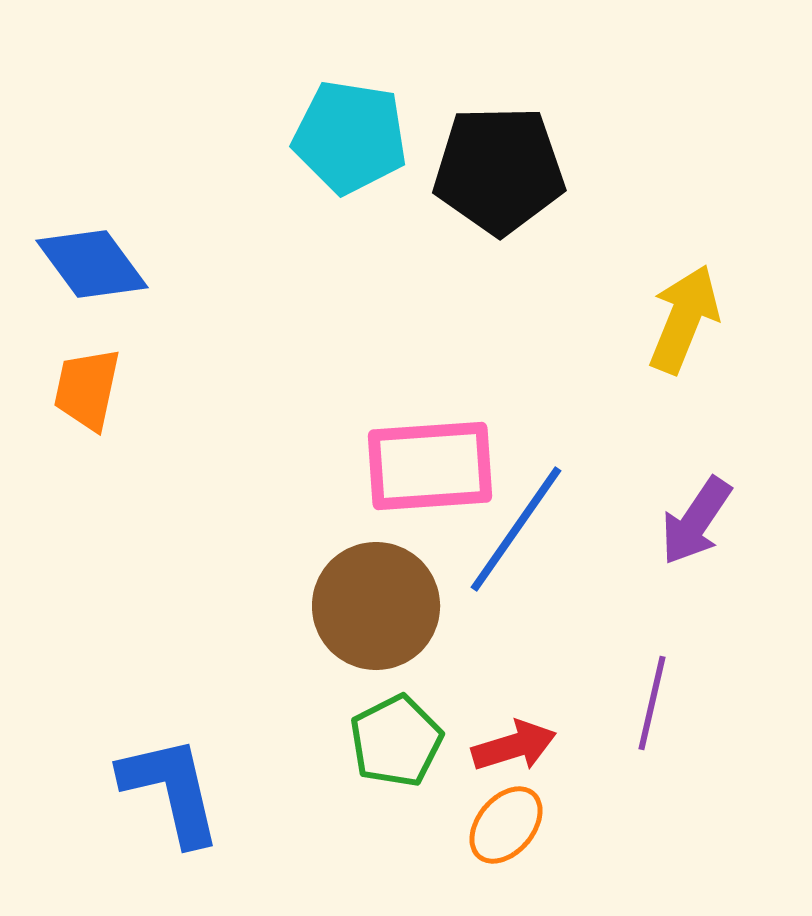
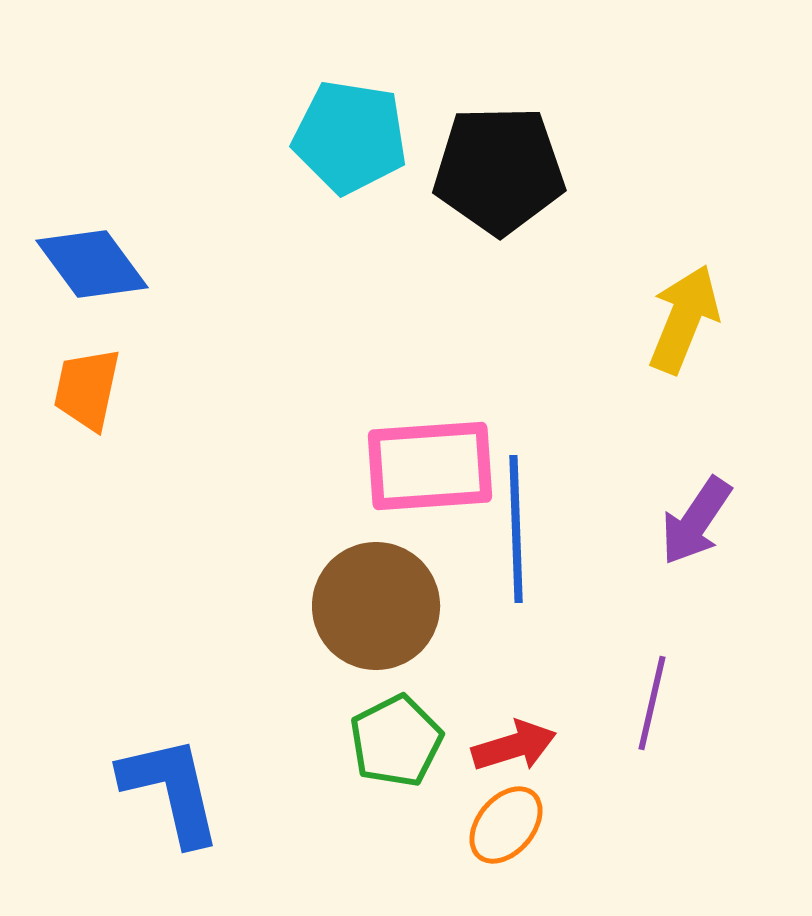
blue line: rotated 37 degrees counterclockwise
